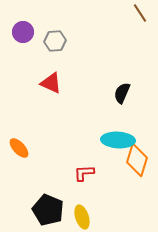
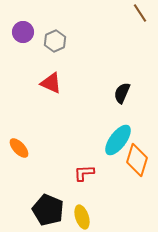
gray hexagon: rotated 20 degrees counterclockwise
cyan ellipse: rotated 56 degrees counterclockwise
